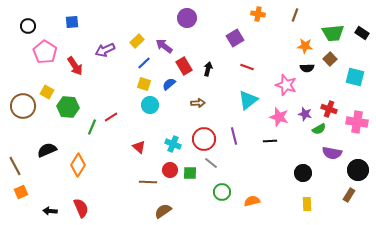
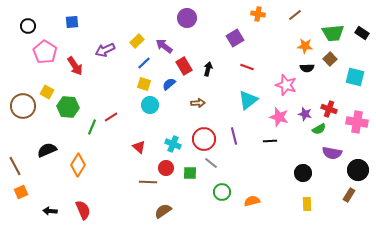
brown line at (295, 15): rotated 32 degrees clockwise
red circle at (170, 170): moved 4 px left, 2 px up
red semicircle at (81, 208): moved 2 px right, 2 px down
